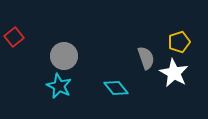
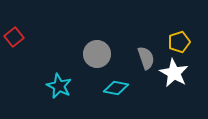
gray circle: moved 33 px right, 2 px up
cyan diamond: rotated 40 degrees counterclockwise
